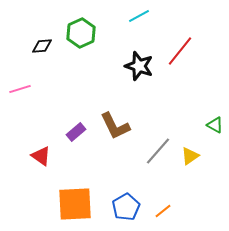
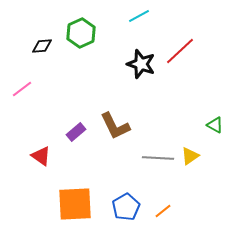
red line: rotated 8 degrees clockwise
black star: moved 2 px right, 2 px up
pink line: moved 2 px right; rotated 20 degrees counterclockwise
gray line: moved 7 px down; rotated 52 degrees clockwise
